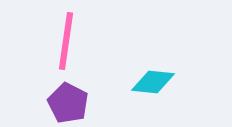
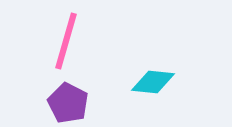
pink line: rotated 8 degrees clockwise
